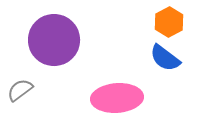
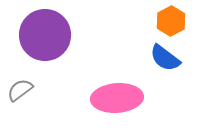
orange hexagon: moved 2 px right, 1 px up
purple circle: moved 9 px left, 5 px up
